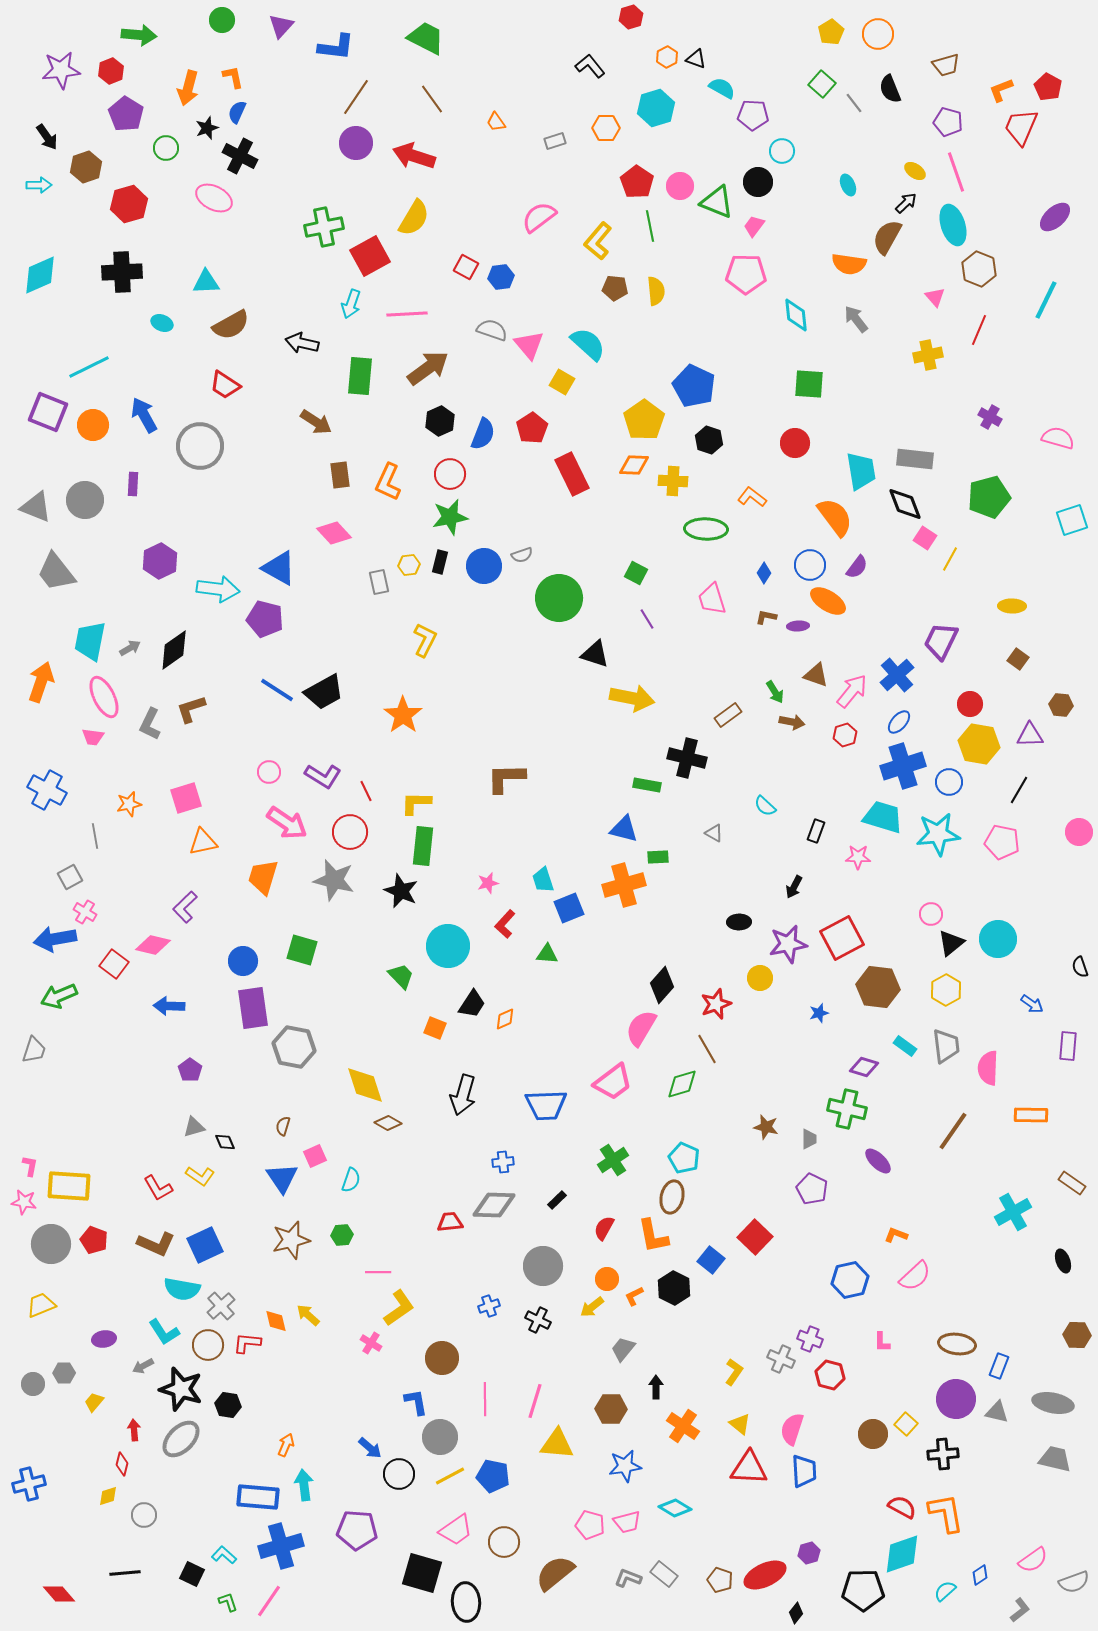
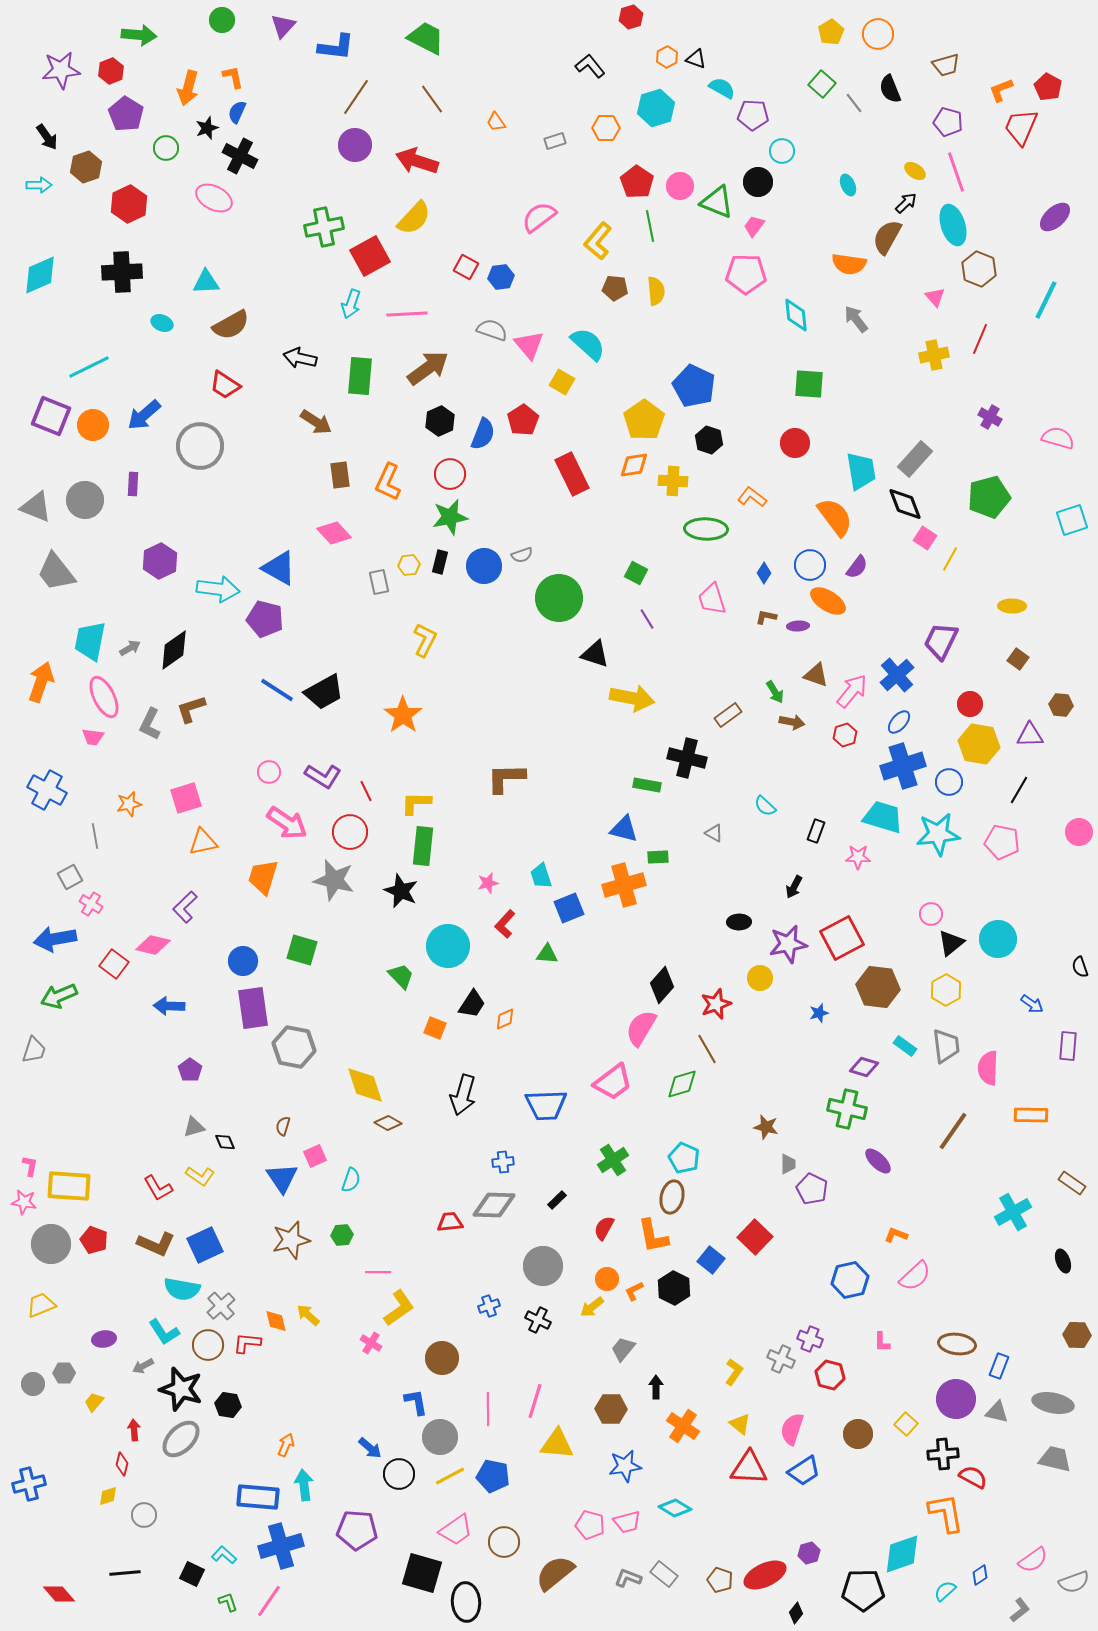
purple triangle at (281, 26): moved 2 px right
purple circle at (356, 143): moved 1 px left, 2 px down
red arrow at (414, 156): moved 3 px right, 5 px down
red hexagon at (129, 204): rotated 9 degrees counterclockwise
yellow semicircle at (414, 218): rotated 12 degrees clockwise
red line at (979, 330): moved 1 px right, 9 px down
black arrow at (302, 343): moved 2 px left, 15 px down
yellow cross at (928, 355): moved 6 px right
purple square at (48, 412): moved 3 px right, 4 px down
blue arrow at (144, 415): rotated 102 degrees counterclockwise
red pentagon at (532, 428): moved 9 px left, 8 px up
gray rectangle at (915, 459): rotated 54 degrees counterclockwise
orange diamond at (634, 465): rotated 12 degrees counterclockwise
cyan trapezoid at (543, 880): moved 2 px left, 4 px up
pink cross at (85, 912): moved 6 px right, 8 px up
gray trapezoid at (809, 1139): moved 21 px left, 25 px down
orange L-shape at (634, 1296): moved 5 px up
pink line at (485, 1399): moved 3 px right, 10 px down
brown circle at (873, 1434): moved 15 px left
blue trapezoid at (804, 1471): rotated 60 degrees clockwise
red semicircle at (902, 1507): moved 71 px right, 30 px up
